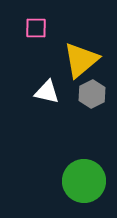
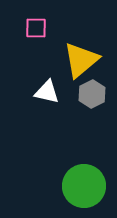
green circle: moved 5 px down
